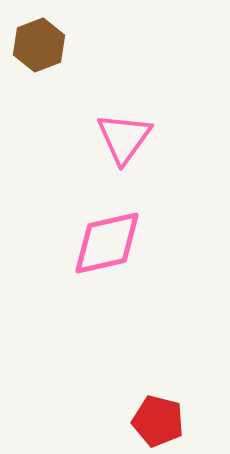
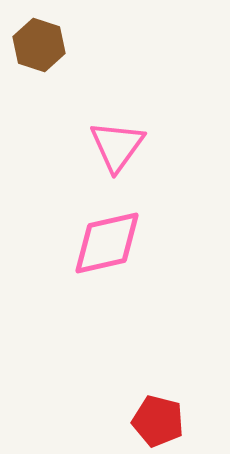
brown hexagon: rotated 21 degrees counterclockwise
pink triangle: moved 7 px left, 8 px down
